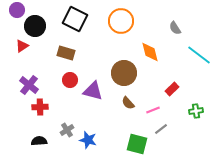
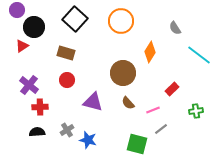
black square: rotated 15 degrees clockwise
black circle: moved 1 px left, 1 px down
orange diamond: rotated 45 degrees clockwise
brown circle: moved 1 px left
red circle: moved 3 px left
purple triangle: moved 11 px down
black semicircle: moved 2 px left, 9 px up
